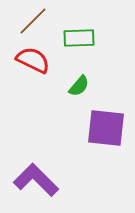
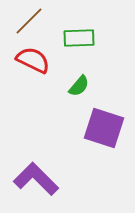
brown line: moved 4 px left
purple square: moved 2 px left; rotated 12 degrees clockwise
purple L-shape: moved 1 px up
